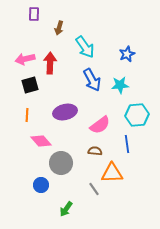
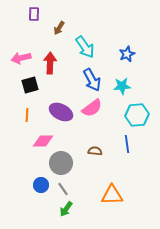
brown arrow: rotated 16 degrees clockwise
pink arrow: moved 4 px left, 1 px up
cyan star: moved 2 px right, 1 px down
purple ellipse: moved 4 px left; rotated 40 degrees clockwise
pink semicircle: moved 8 px left, 17 px up
pink diamond: moved 2 px right; rotated 50 degrees counterclockwise
orange triangle: moved 22 px down
gray line: moved 31 px left
